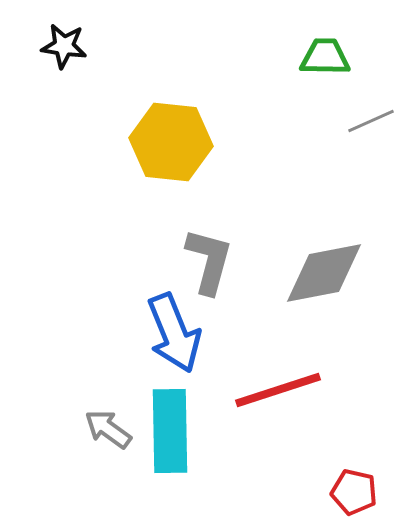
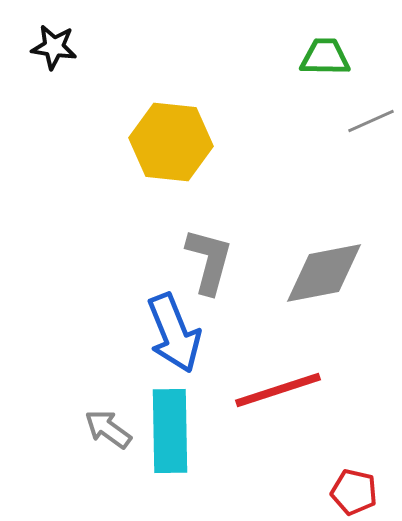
black star: moved 10 px left, 1 px down
